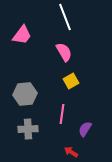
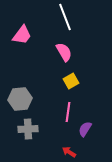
gray hexagon: moved 5 px left, 5 px down
pink line: moved 6 px right, 2 px up
red arrow: moved 2 px left
